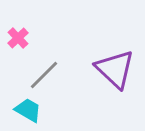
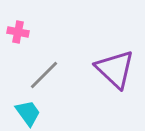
pink cross: moved 6 px up; rotated 35 degrees counterclockwise
cyan trapezoid: moved 3 px down; rotated 24 degrees clockwise
